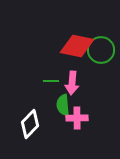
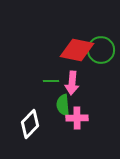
red diamond: moved 4 px down
